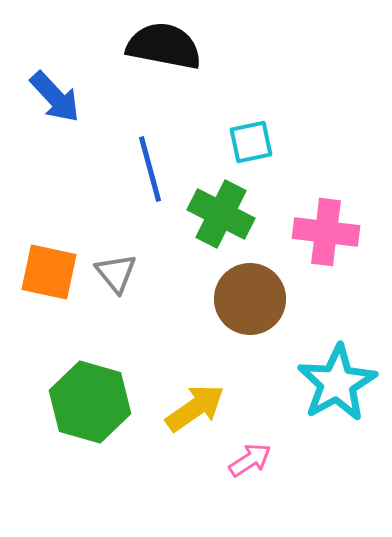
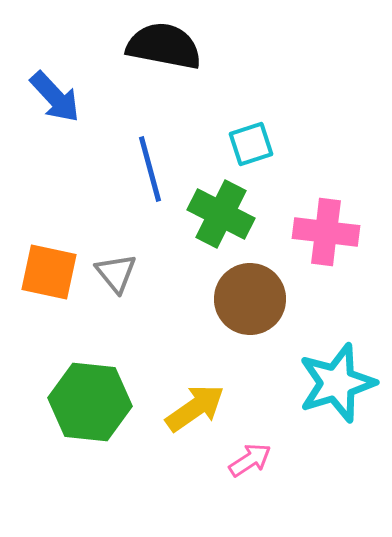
cyan square: moved 2 px down; rotated 6 degrees counterclockwise
cyan star: rotated 12 degrees clockwise
green hexagon: rotated 10 degrees counterclockwise
